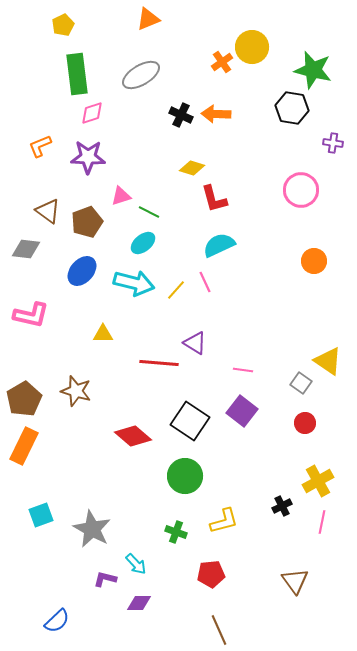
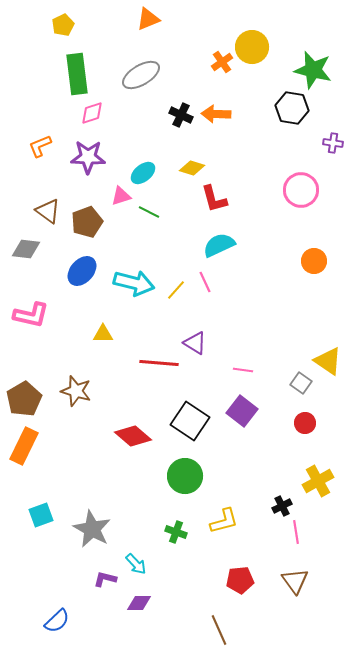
cyan ellipse at (143, 243): moved 70 px up
pink line at (322, 522): moved 26 px left, 10 px down; rotated 20 degrees counterclockwise
red pentagon at (211, 574): moved 29 px right, 6 px down
